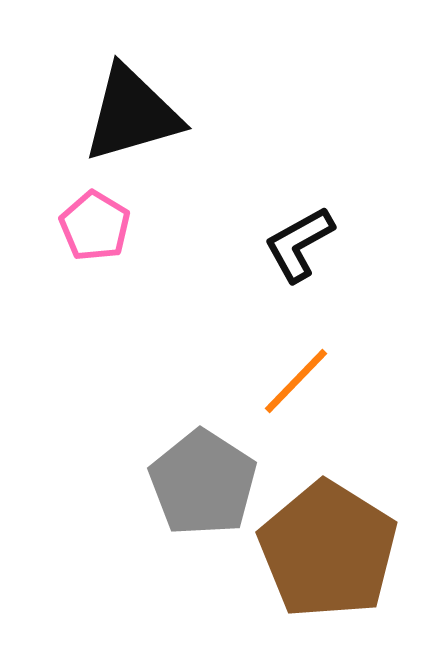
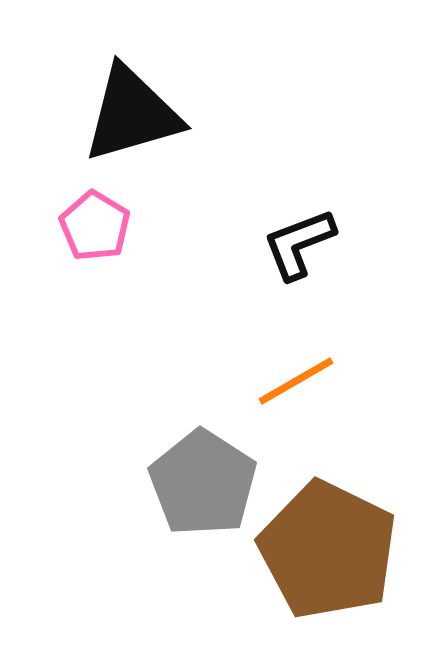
black L-shape: rotated 8 degrees clockwise
orange line: rotated 16 degrees clockwise
brown pentagon: rotated 6 degrees counterclockwise
